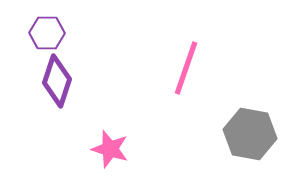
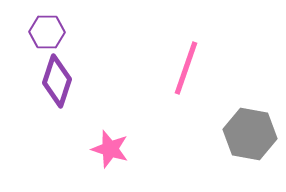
purple hexagon: moved 1 px up
